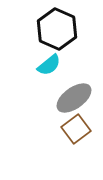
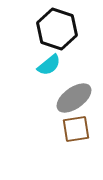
black hexagon: rotated 6 degrees counterclockwise
brown square: rotated 28 degrees clockwise
